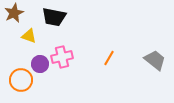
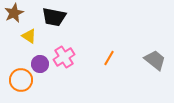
yellow triangle: rotated 14 degrees clockwise
pink cross: moved 2 px right; rotated 20 degrees counterclockwise
